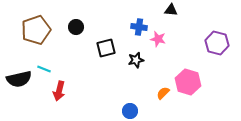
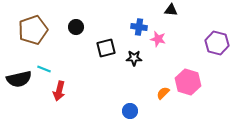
brown pentagon: moved 3 px left
black star: moved 2 px left, 2 px up; rotated 14 degrees clockwise
